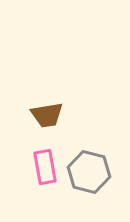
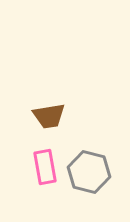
brown trapezoid: moved 2 px right, 1 px down
